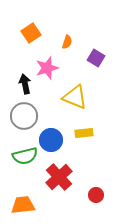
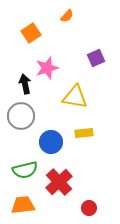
orange semicircle: moved 26 px up; rotated 24 degrees clockwise
purple square: rotated 36 degrees clockwise
yellow triangle: rotated 12 degrees counterclockwise
gray circle: moved 3 px left
blue circle: moved 2 px down
green semicircle: moved 14 px down
red cross: moved 5 px down
red circle: moved 7 px left, 13 px down
